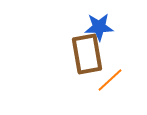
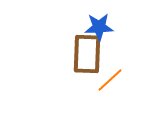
brown rectangle: rotated 12 degrees clockwise
